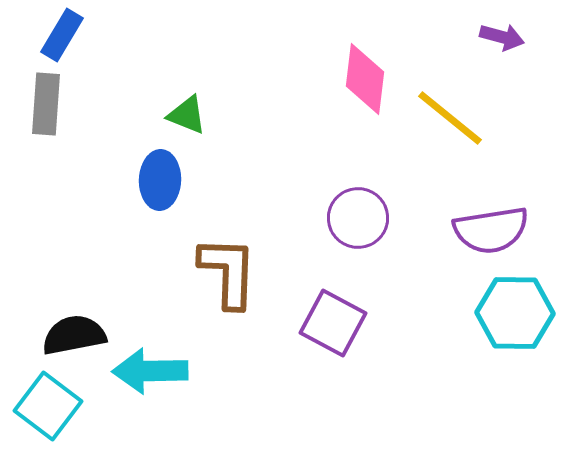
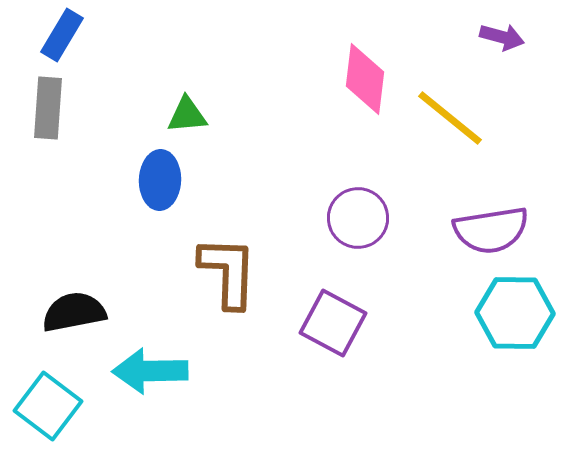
gray rectangle: moved 2 px right, 4 px down
green triangle: rotated 27 degrees counterclockwise
black semicircle: moved 23 px up
